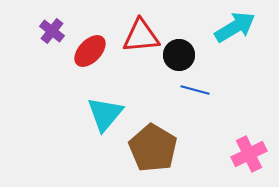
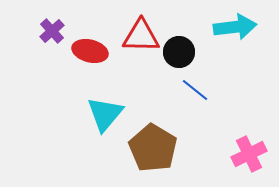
cyan arrow: rotated 24 degrees clockwise
purple cross: rotated 10 degrees clockwise
red triangle: rotated 6 degrees clockwise
red ellipse: rotated 60 degrees clockwise
black circle: moved 3 px up
blue line: rotated 24 degrees clockwise
